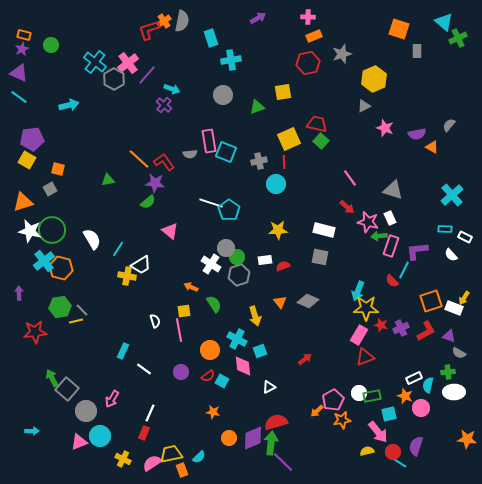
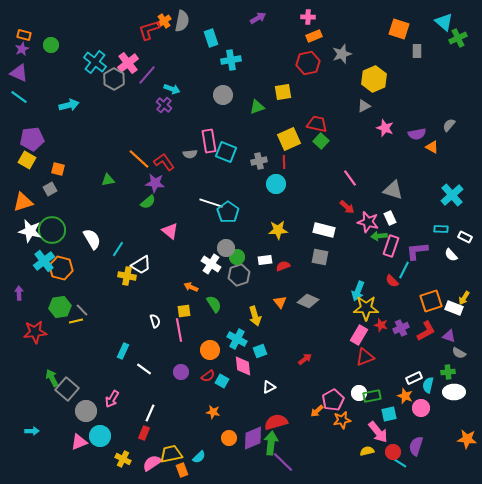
cyan pentagon at (229, 210): moved 1 px left, 2 px down
cyan rectangle at (445, 229): moved 4 px left
